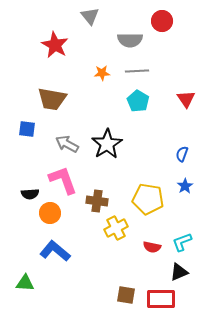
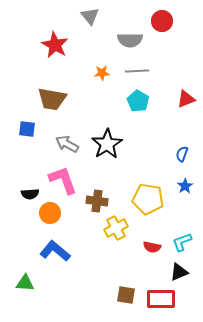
red triangle: rotated 42 degrees clockwise
